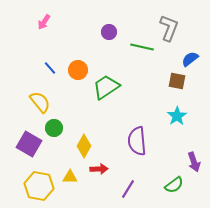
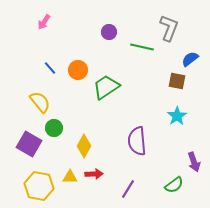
red arrow: moved 5 px left, 5 px down
